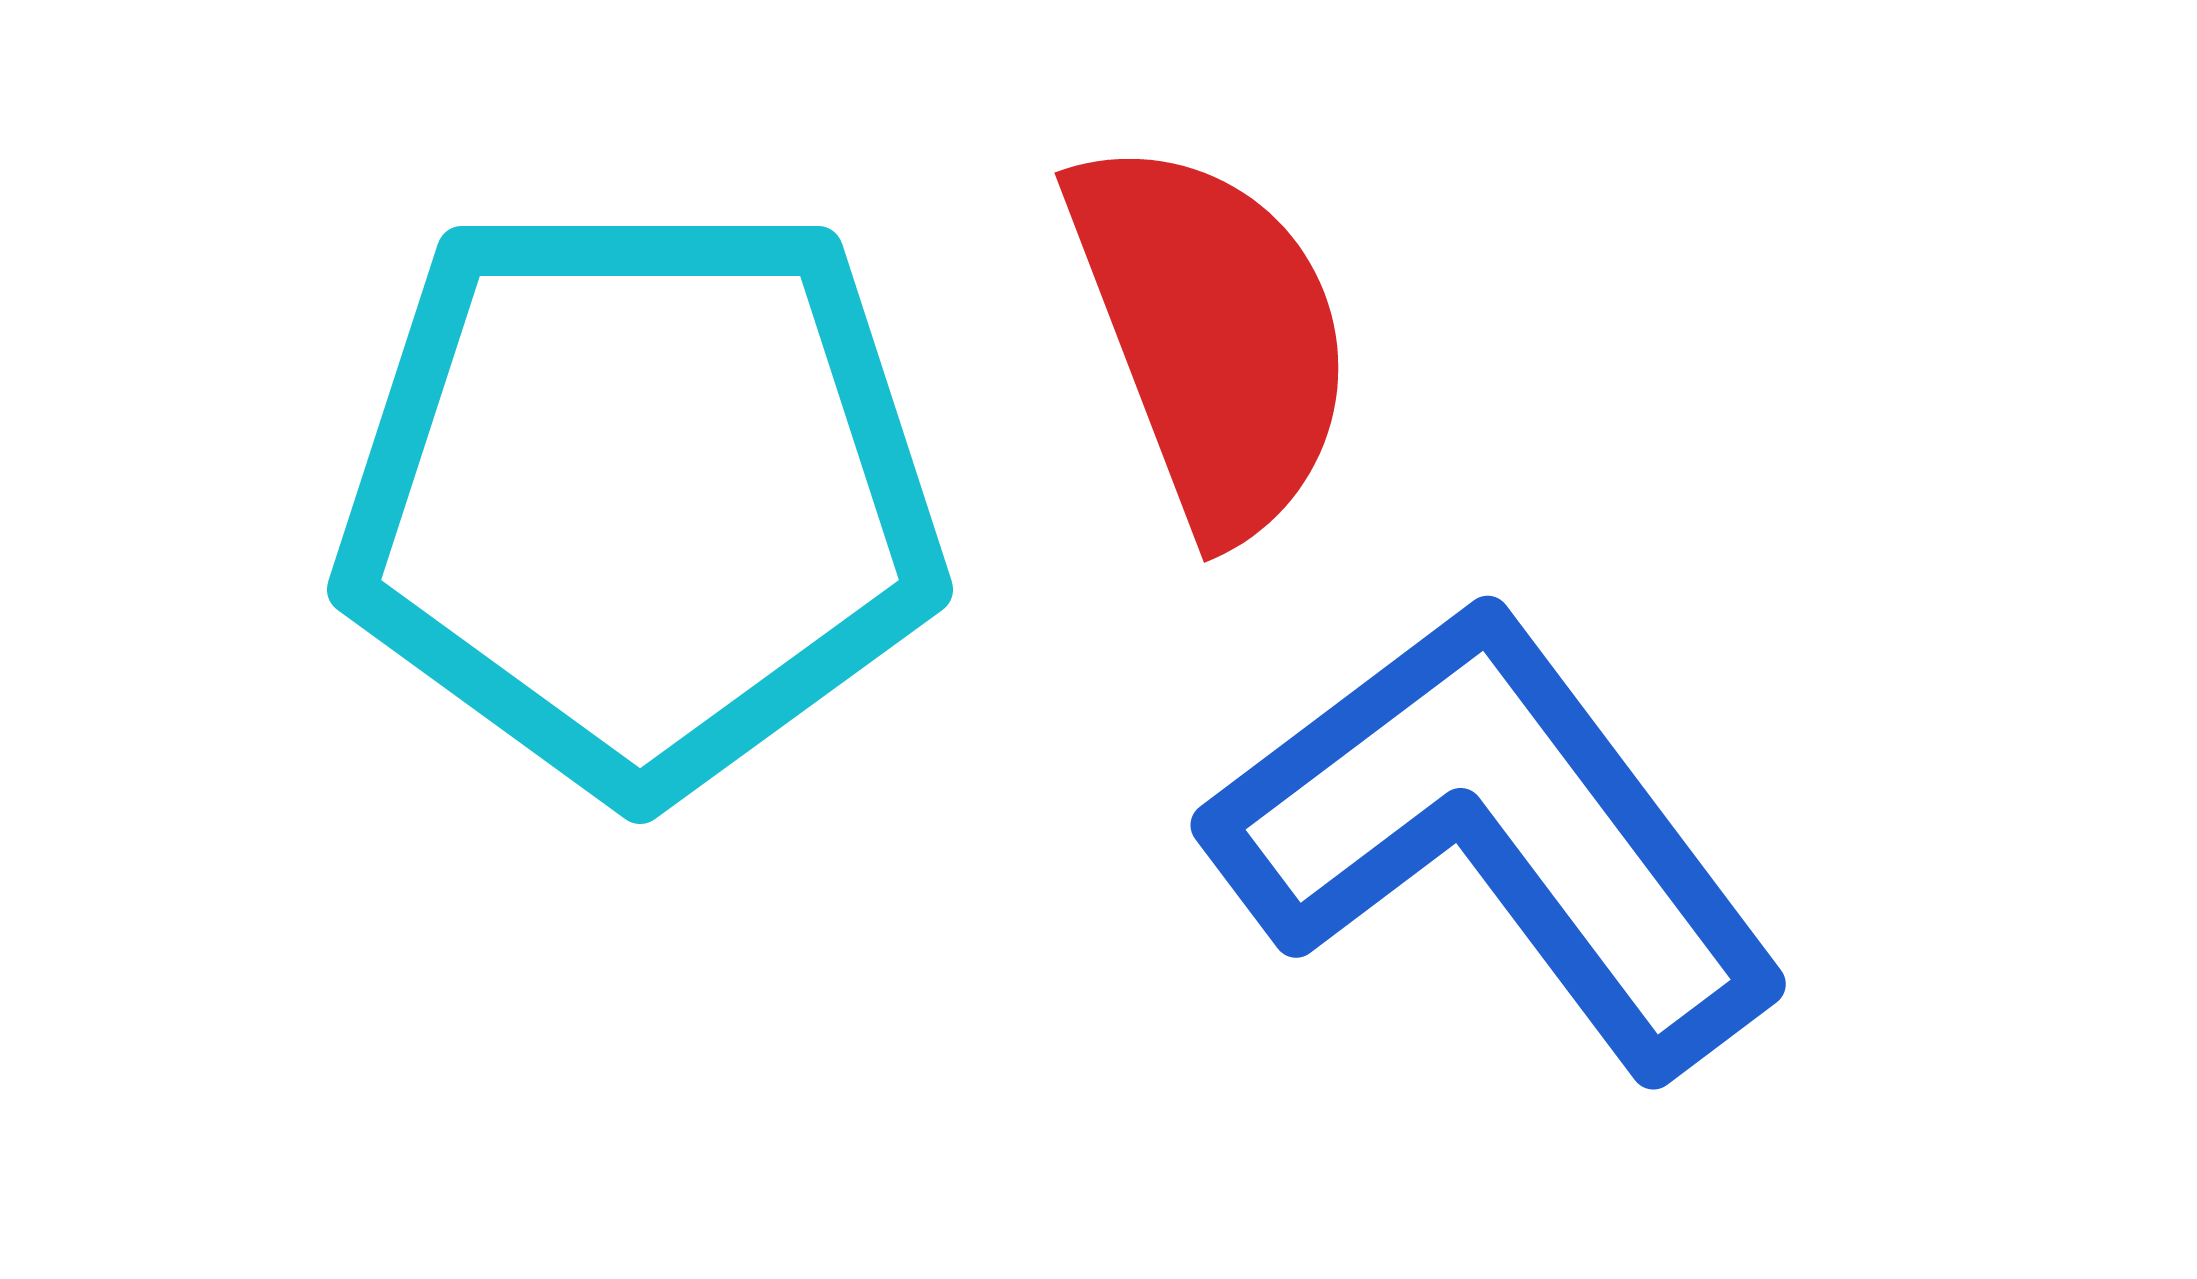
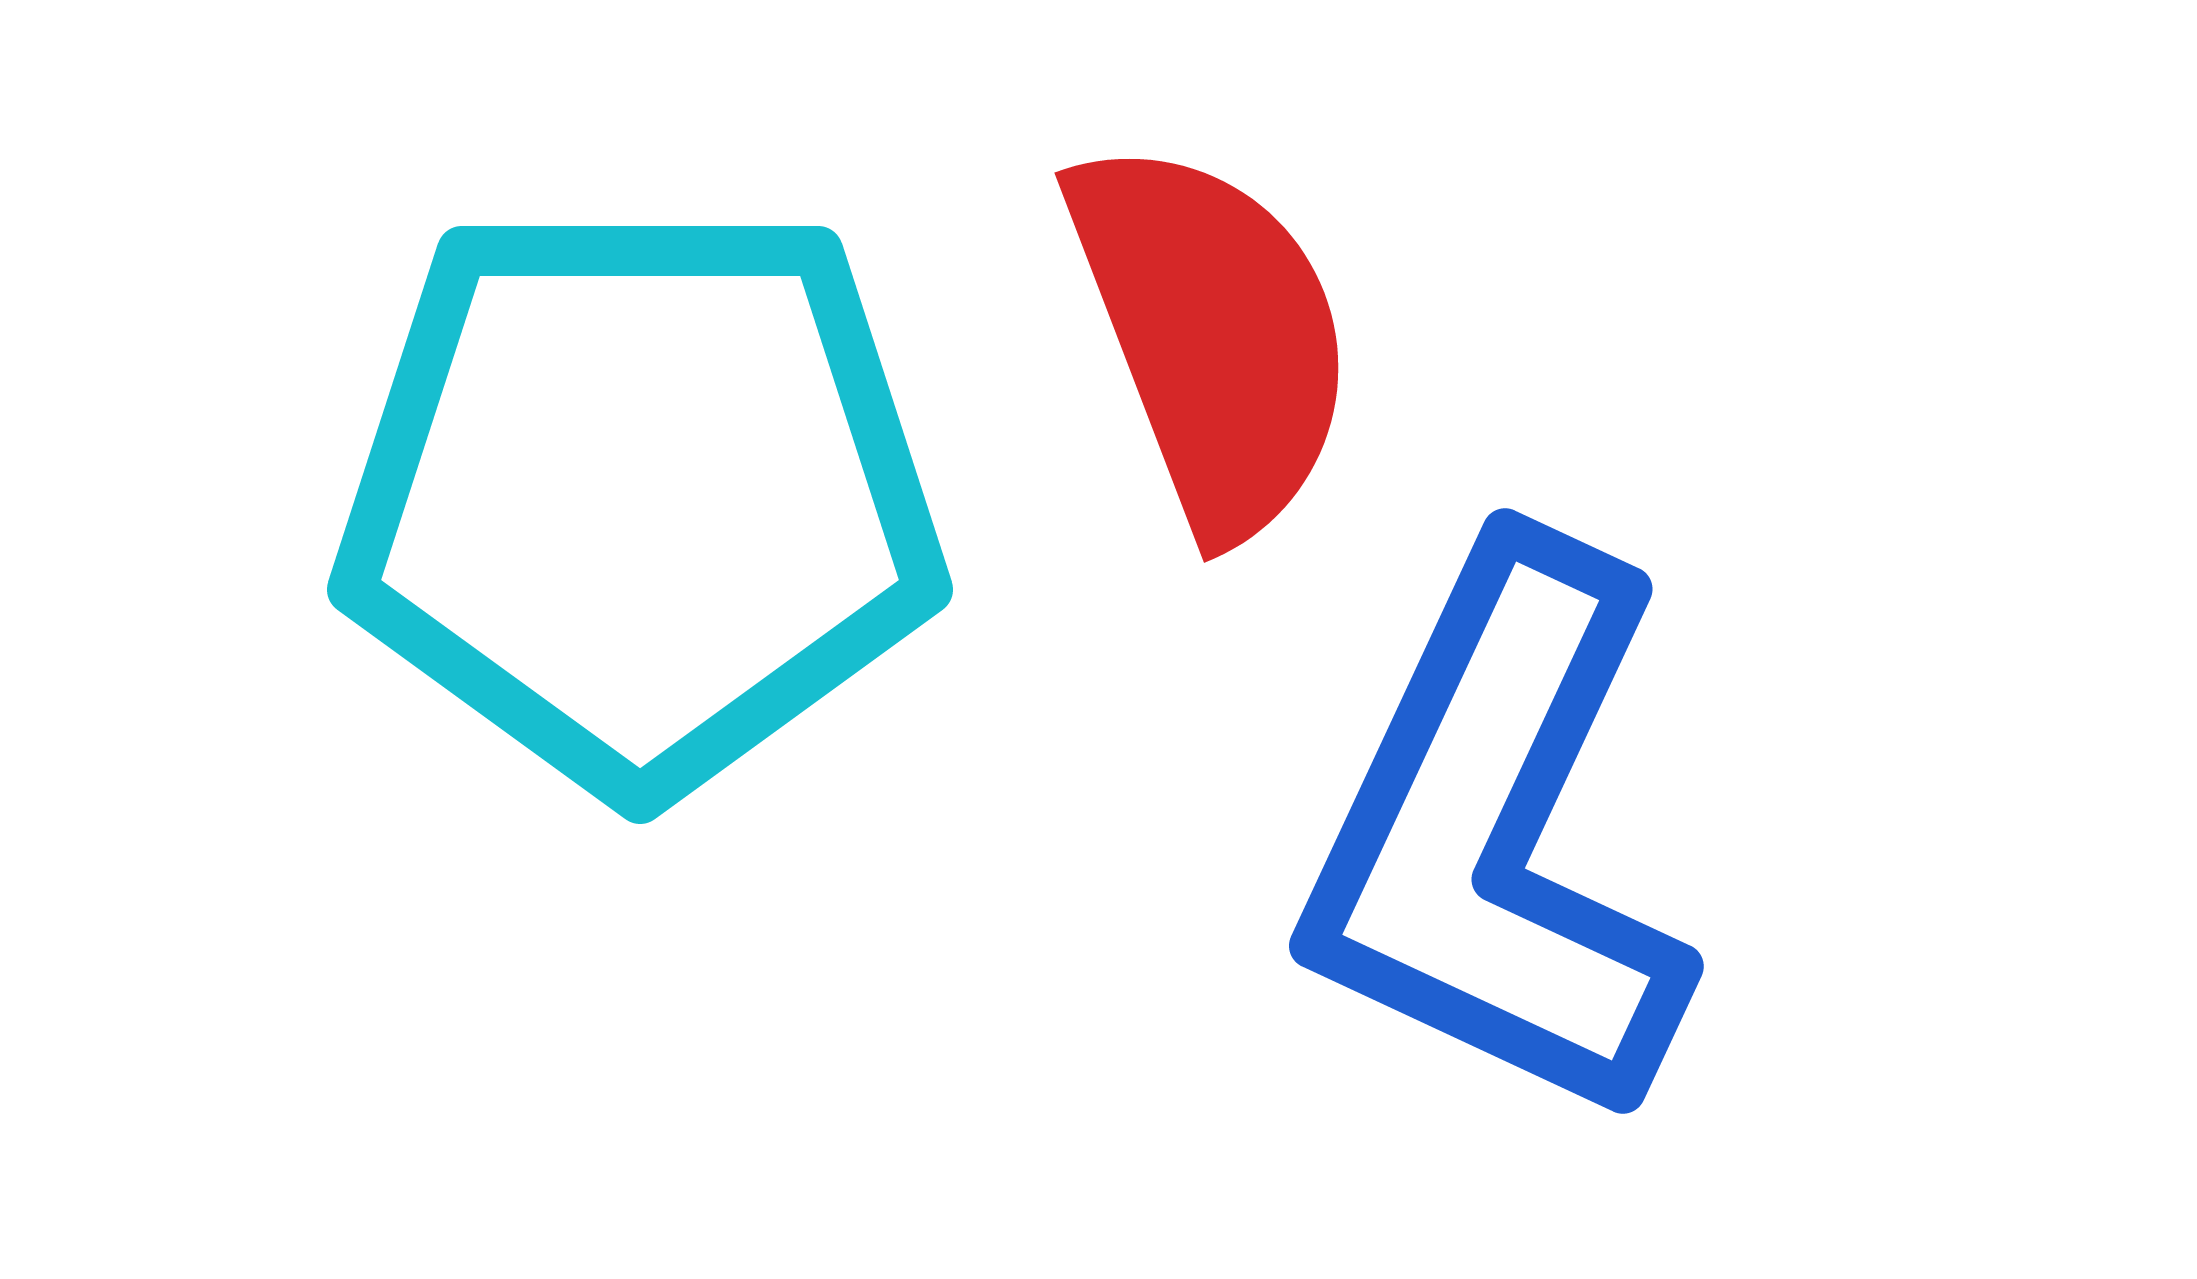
blue L-shape: rotated 118 degrees counterclockwise
